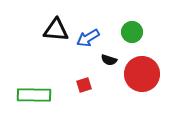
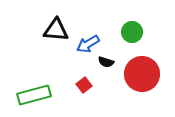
blue arrow: moved 6 px down
black semicircle: moved 3 px left, 2 px down
red square: rotated 21 degrees counterclockwise
green rectangle: rotated 16 degrees counterclockwise
